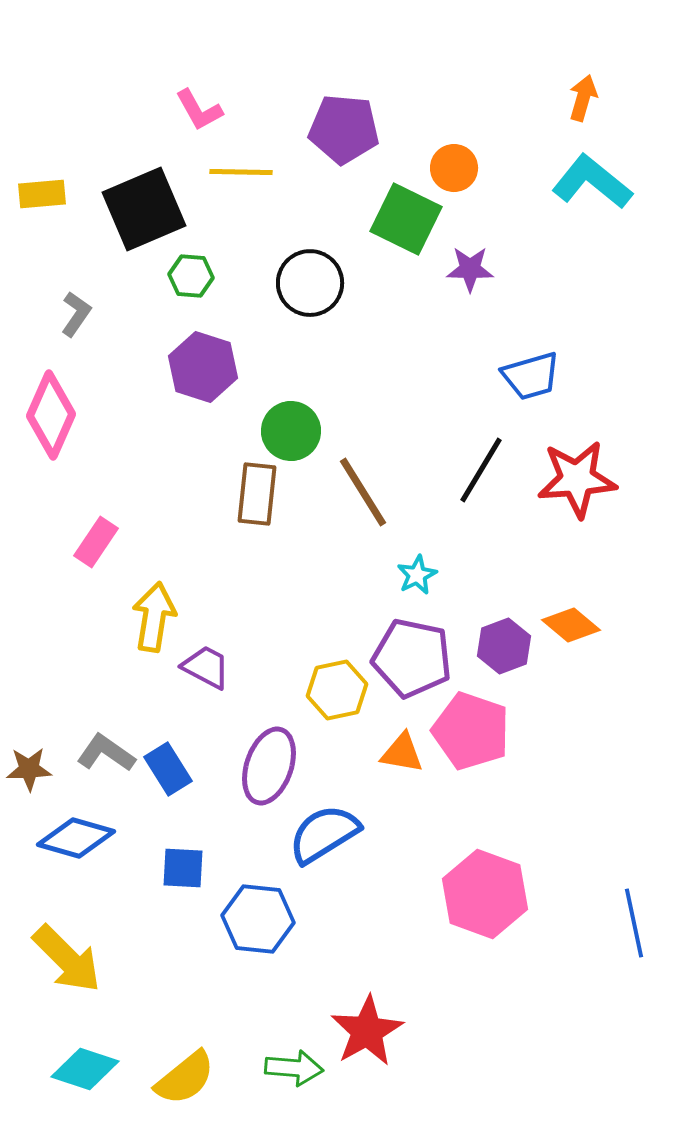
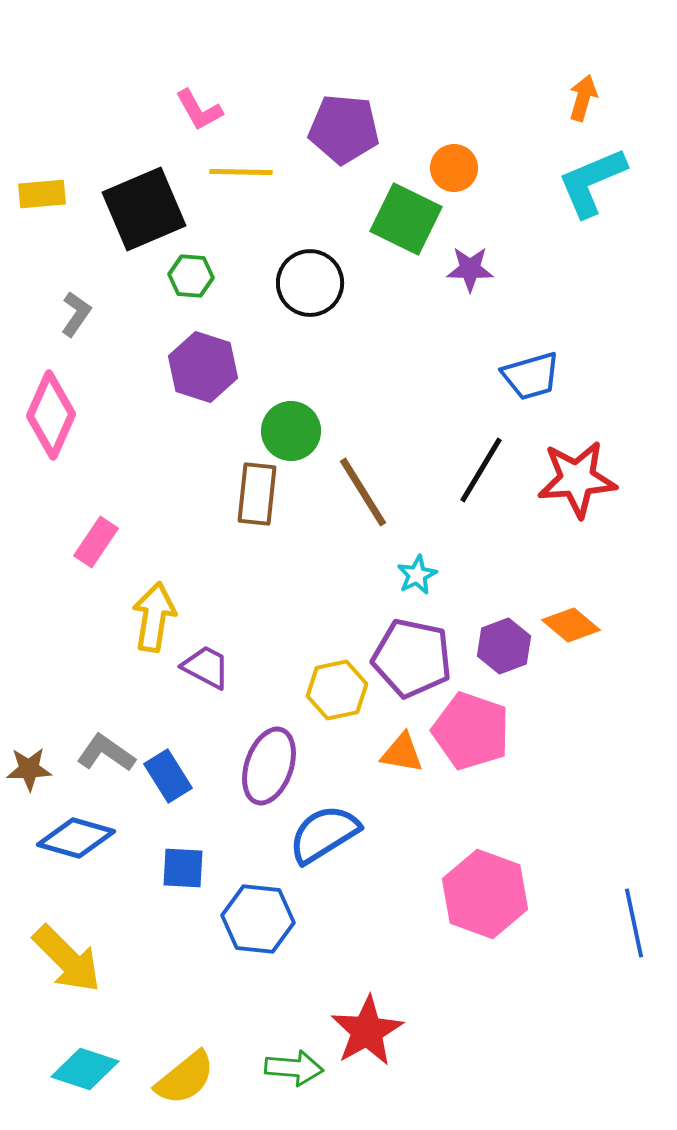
cyan L-shape at (592, 182): rotated 62 degrees counterclockwise
blue rectangle at (168, 769): moved 7 px down
